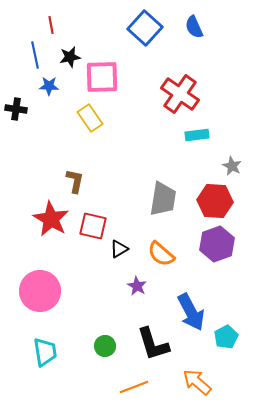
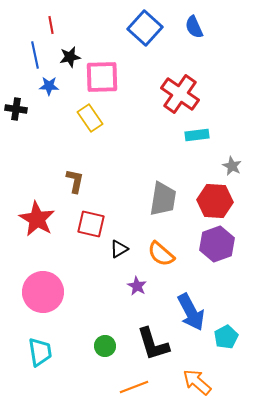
red star: moved 14 px left
red square: moved 2 px left, 2 px up
pink circle: moved 3 px right, 1 px down
cyan trapezoid: moved 5 px left
